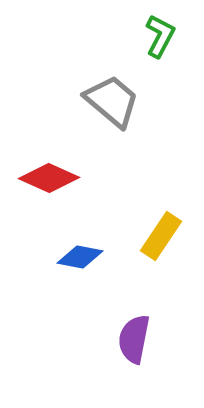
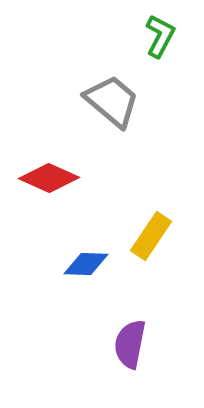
yellow rectangle: moved 10 px left
blue diamond: moved 6 px right, 7 px down; rotated 9 degrees counterclockwise
purple semicircle: moved 4 px left, 5 px down
